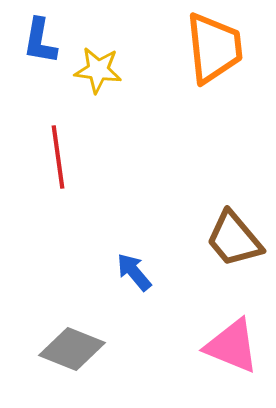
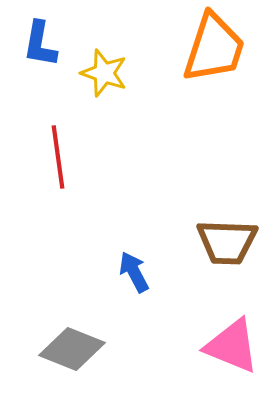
blue L-shape: moved 3 px down
orange trapezoid: rotated 24 degrees clockwise
yellow star: moved 6 px right, 3 px down; rotated 12 degrees clockwise
brown trapezoid: moved 7 px left, 3 px down; rotated 48 degrees counterclockwise
blue arrow: rotated 12 degrees clockwise
